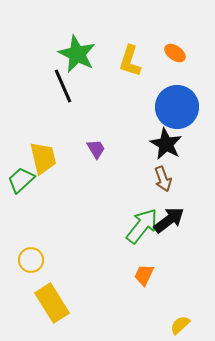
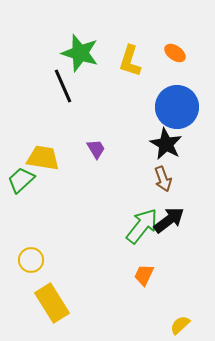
green star: moved 3 px right, 1 px up; rotated 9 degrees counterclockwise
yellow trapezoid: rotated 68 degrees counterclockwise
